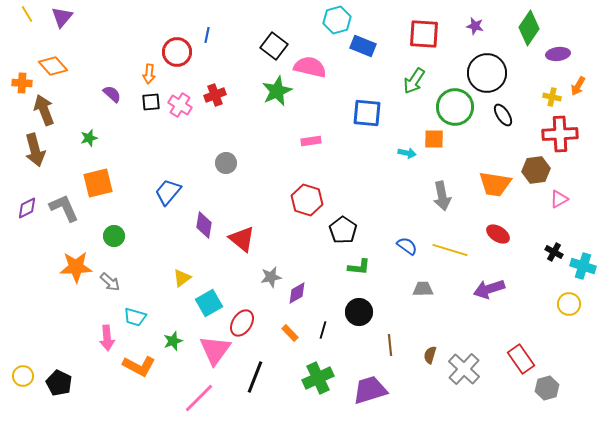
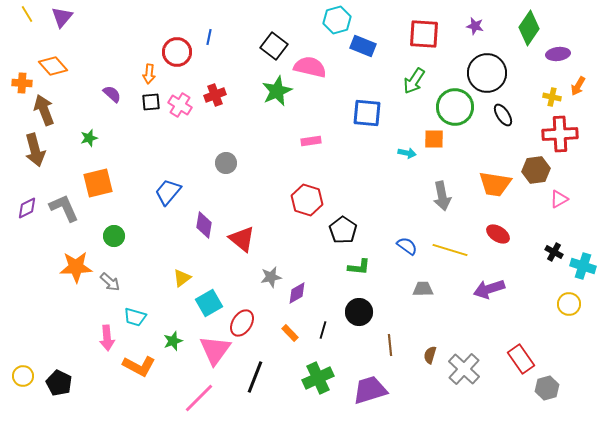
blue line at (207, 35): moved 2 px right, 2 px down
